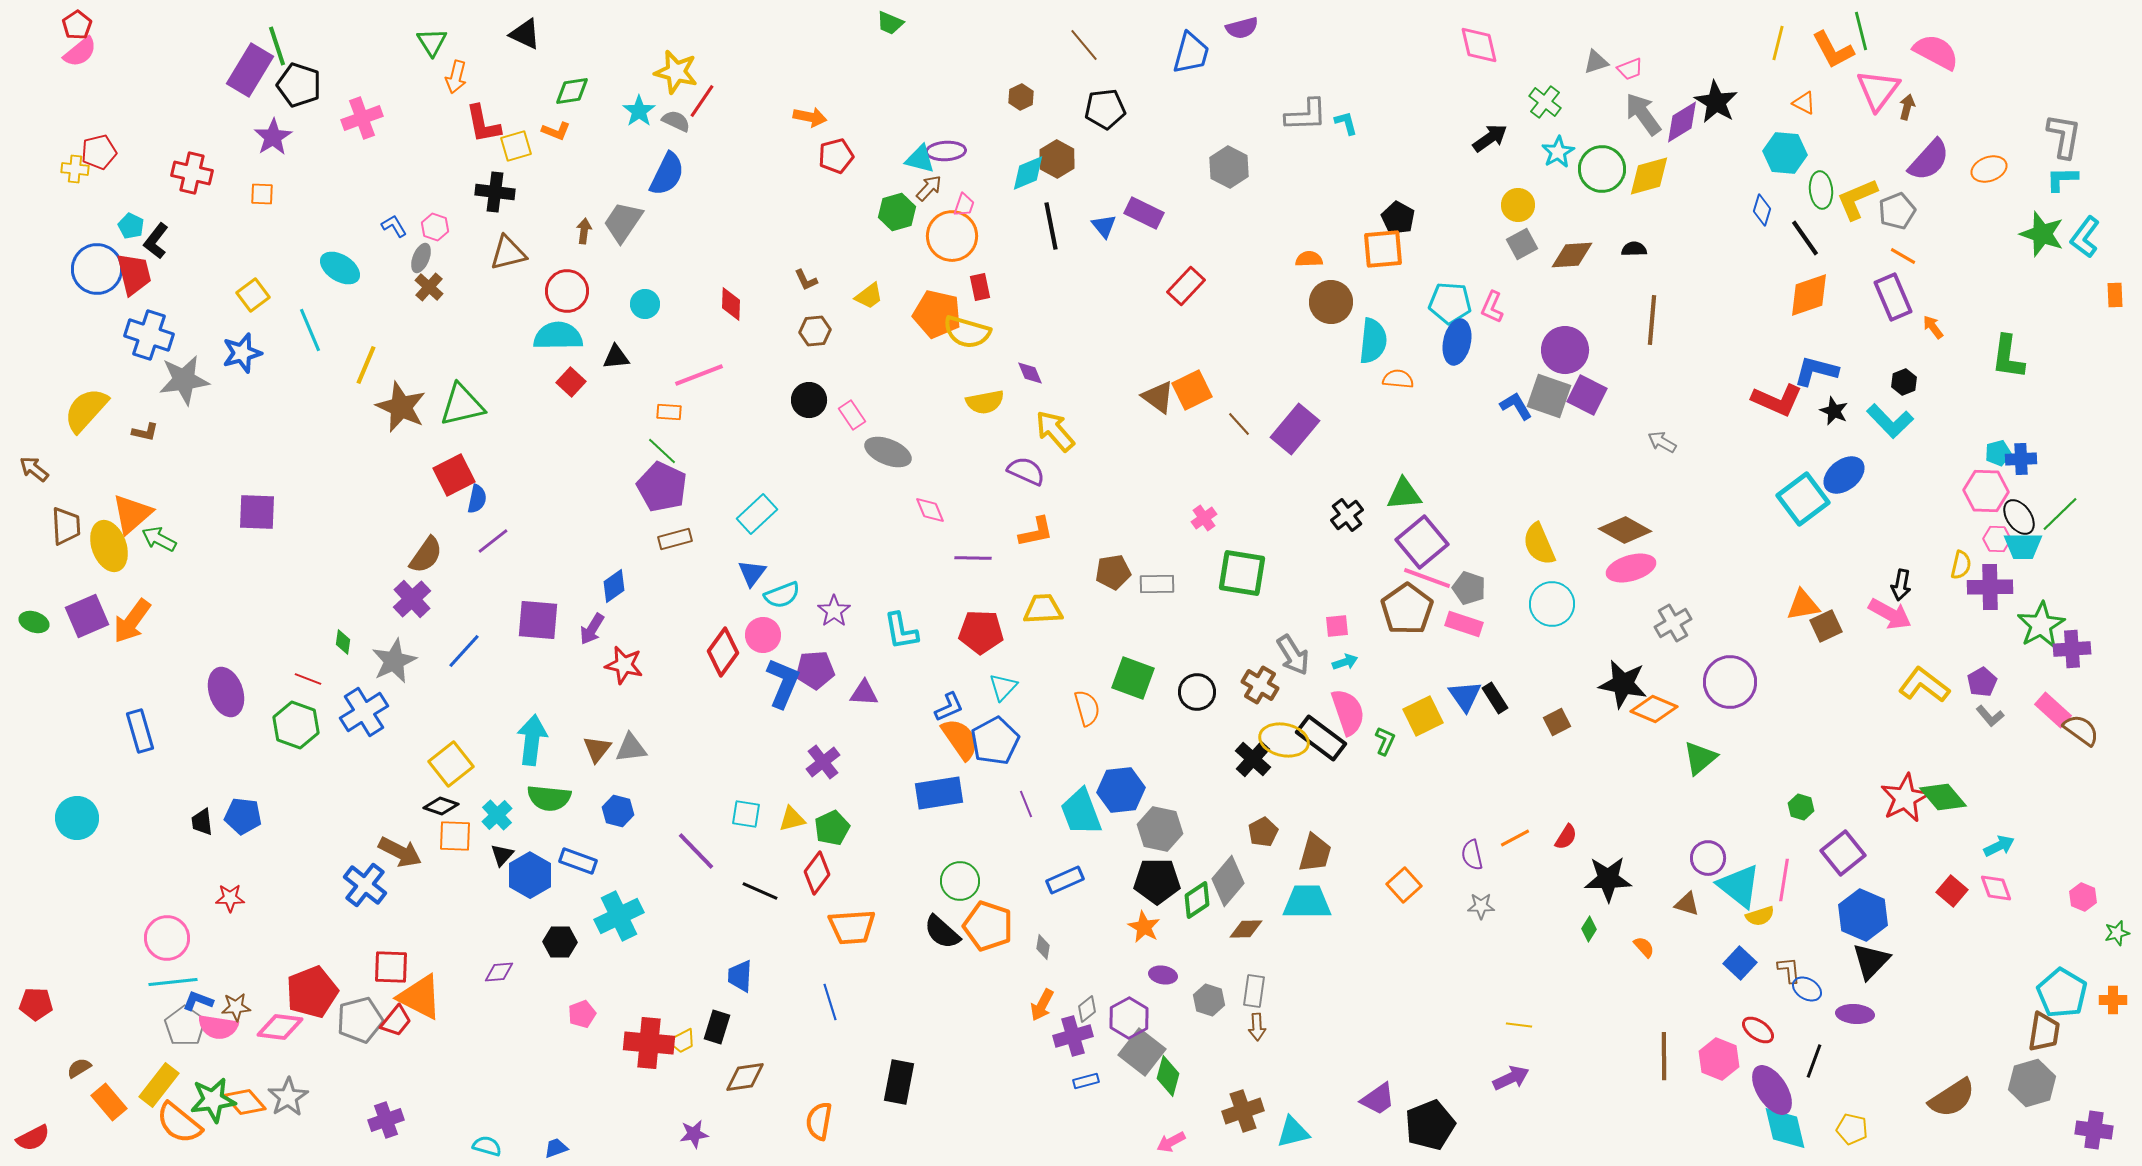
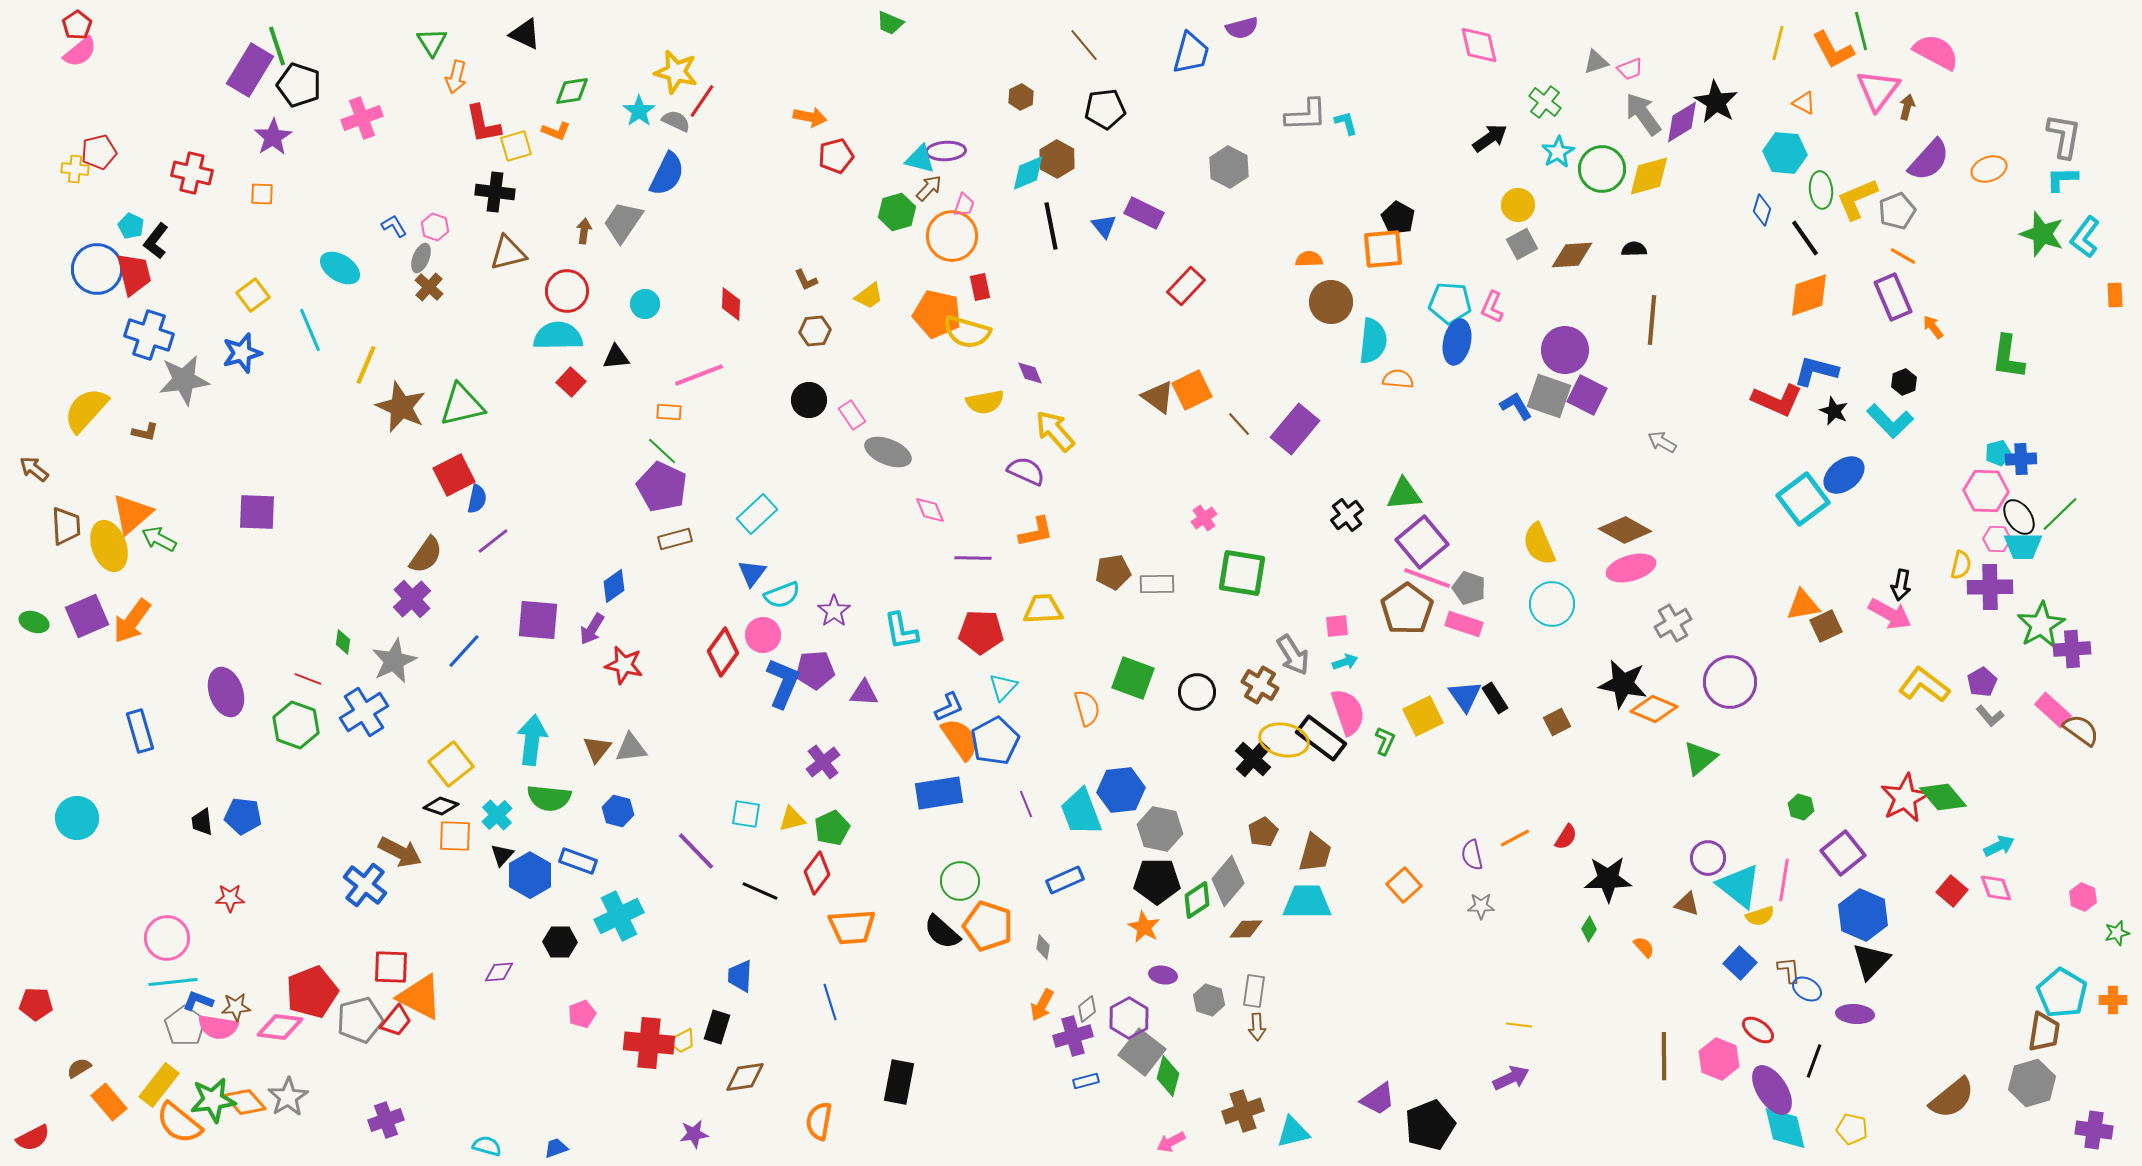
brown semicircle at (1952, 1098): rotated 6 degrees counterclockwise
